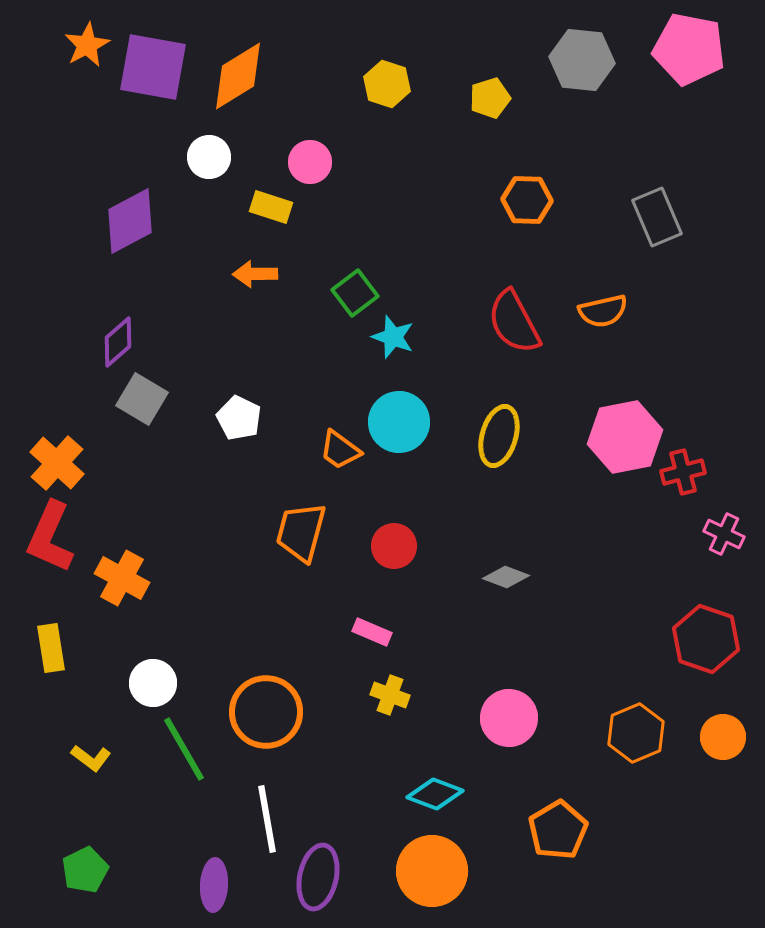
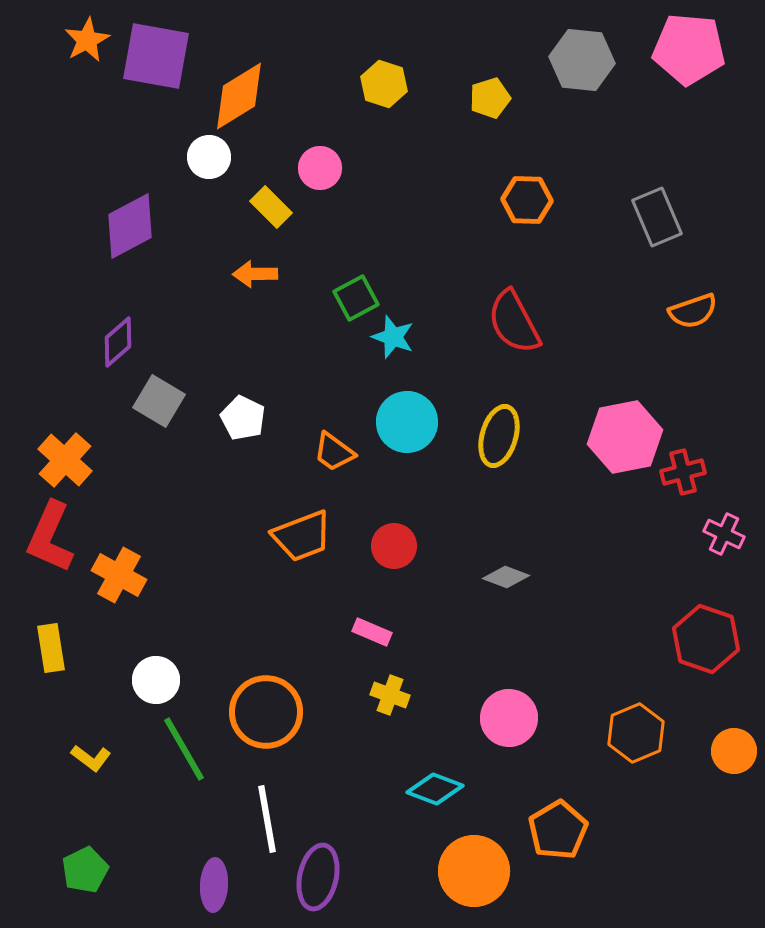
orange star at (87, 45): moved 5 px up
pink pentagon at (689, 49): rotated 6 degrees counterclockwise
purple square at (153, 67): moved 3 px right, 11 px up
orange diamond at (238, 76): moved 1 px right, 20 px down
yellow hexagon at (387, 84): moved 3 px left
pink circle at (310, 162): moved 10 px right, 6 px down
yellow rectangle at (271, 207): rotated 27 degrees clockwise
purple diamond at (130, 221): moved 5 px down
green square at (355, 293): moved 1 px right, 5 px down; rotated 9 degrees clockwise
orange semicircle at (603, 311): moved 90 px right; rotated 6 degrees counterclockwise
gray square at (142, 399): moved 17 px right, 2 px down
white pentagon at (239, 418): moved 4 px right
cyan circle at (399, 422): moved 8 px right
orange trapezoid at (340, 450): moved 6 px left, 2 px down
orange cross at (57, 463): moved 8 px right, 3 px up
orange trapezoid at (301, 532): moved 1 px right, 4 px down; rotated 126 degrees counterclockwise
orange cross at (122, 578): moved 3 px left, 3 px up
white circle at (153, 683): moved 3 px right, 3 px up
orange circle at (723, 737): moved 11 px right, 14 px down
cyan diamond at (435, 794): moved 5 px up
orange circle at (432, 871): moved 42 px right
